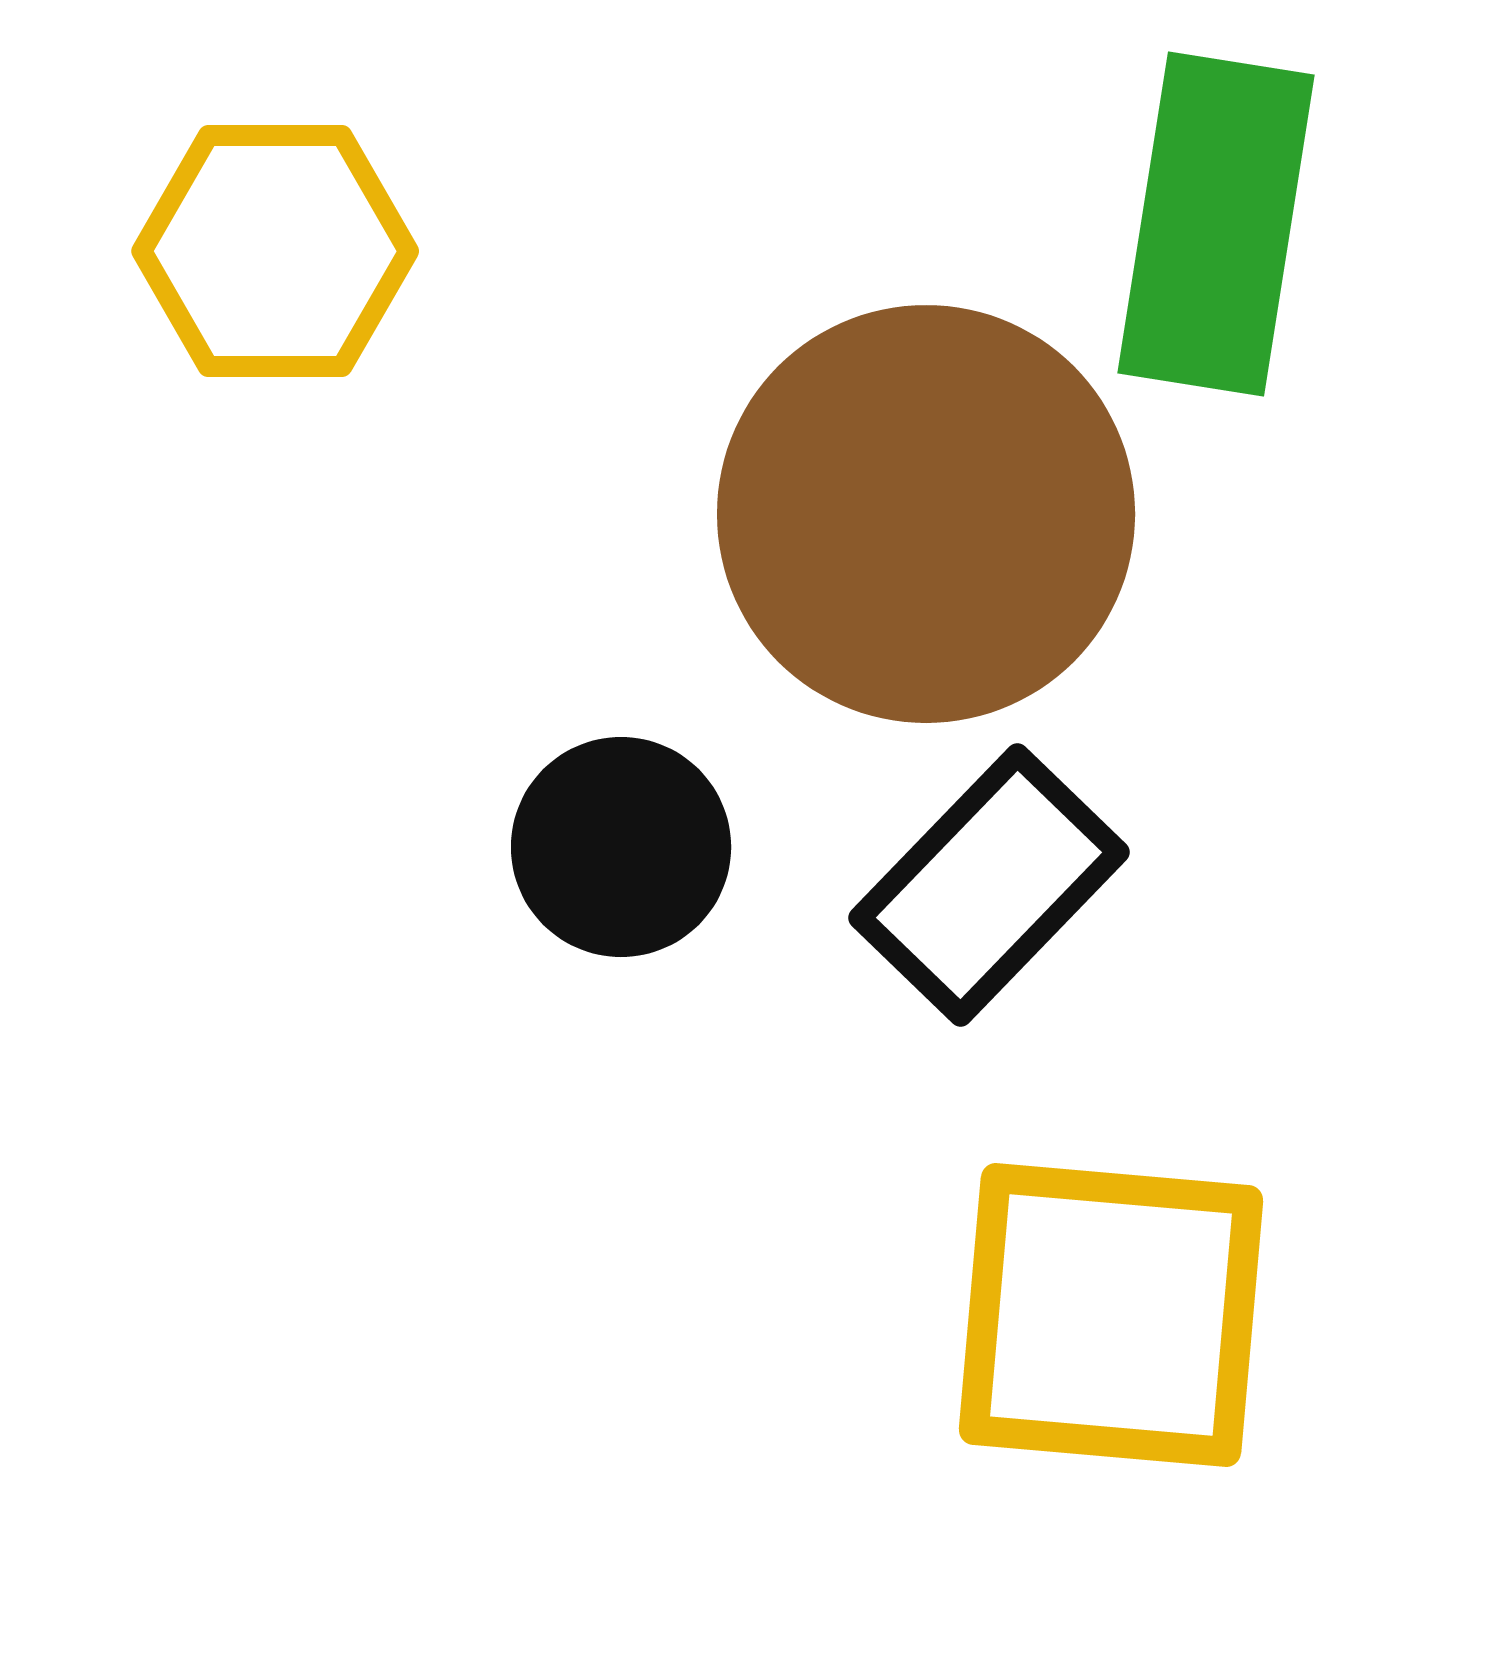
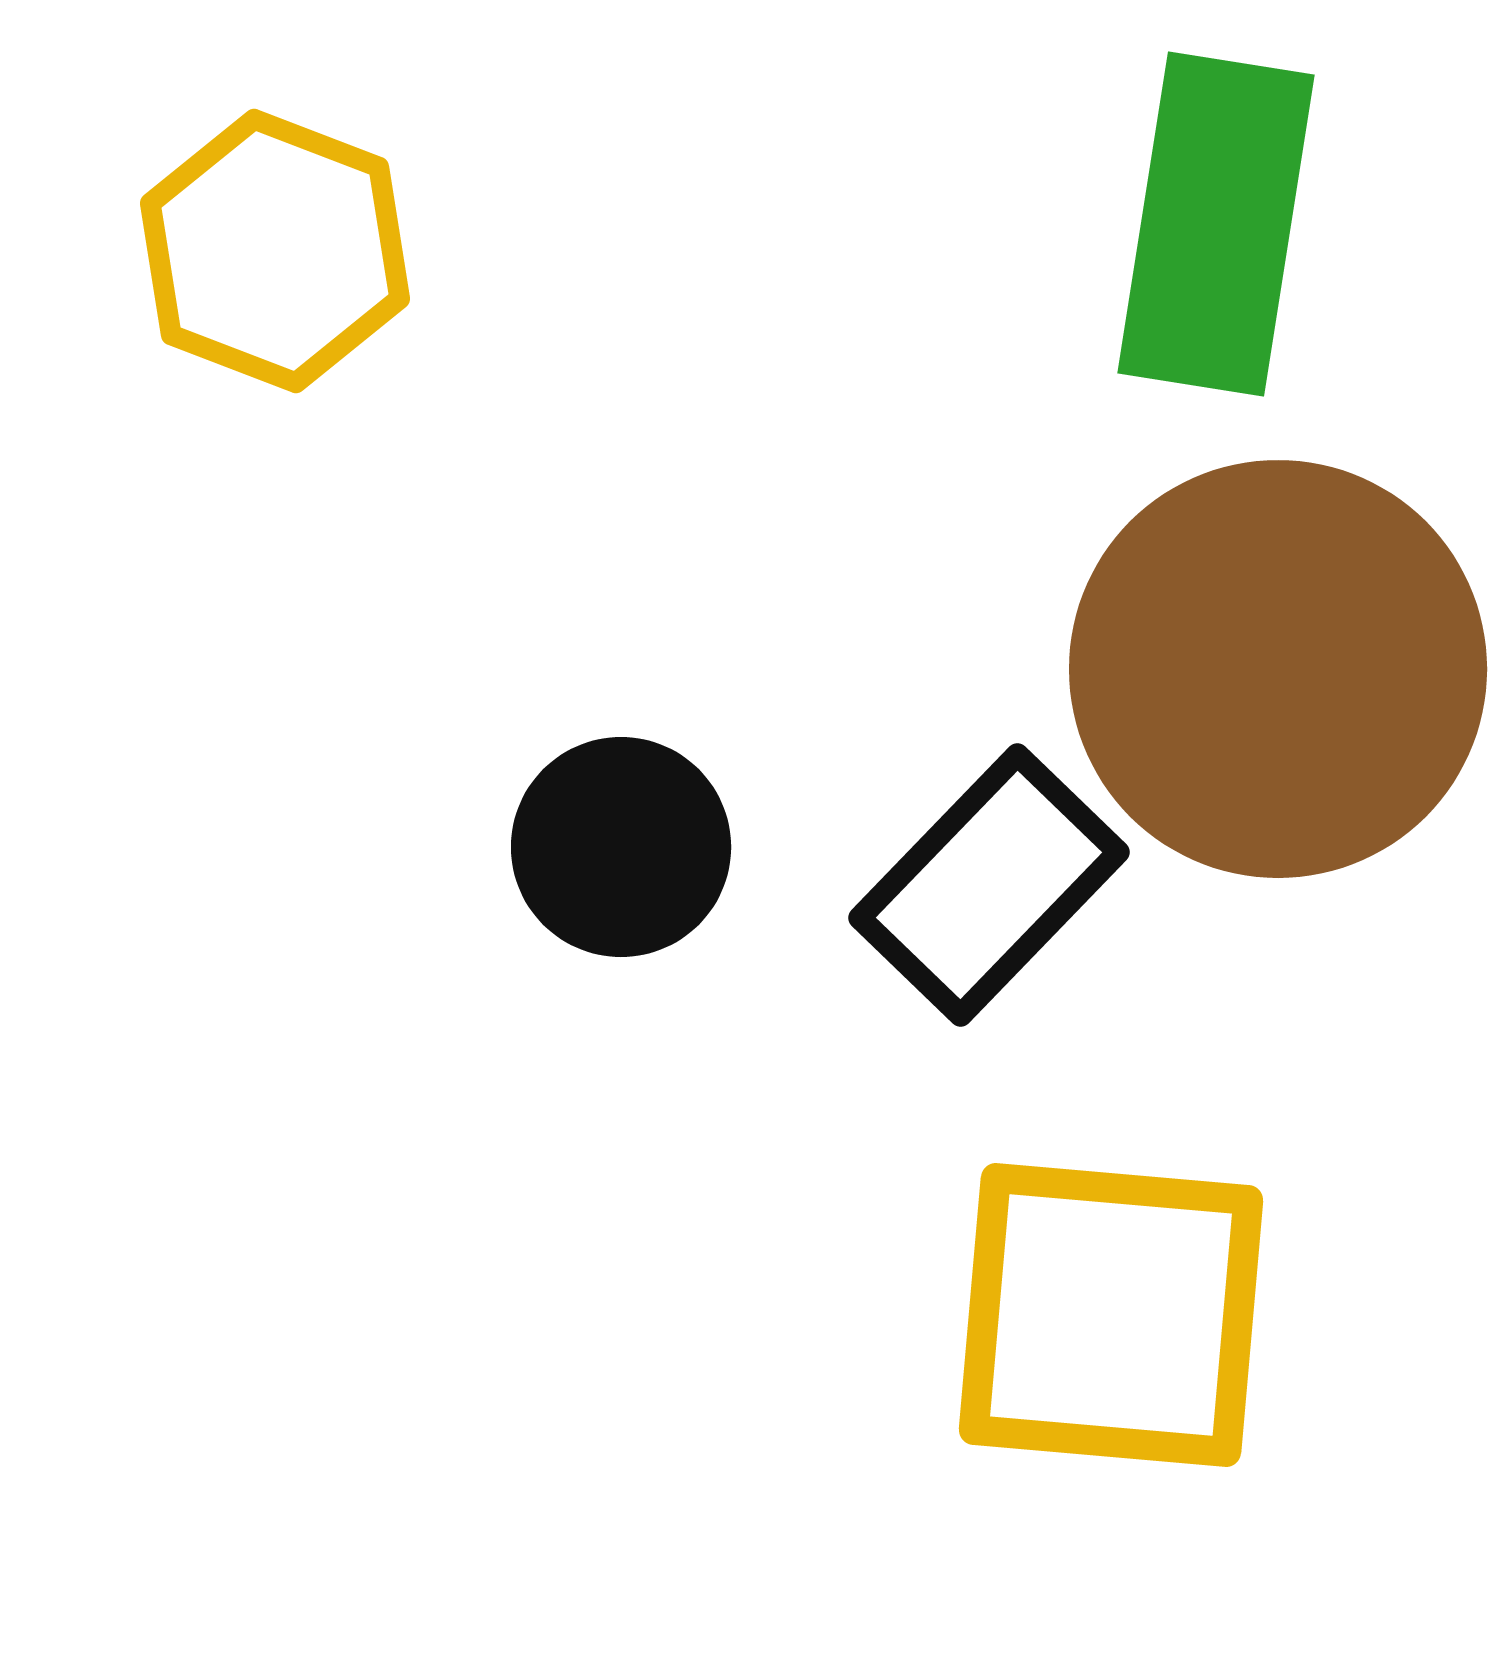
yellow hexagon: rotated 21 degrees clockwise
brown circle: moved 352 px right, 155 px down
